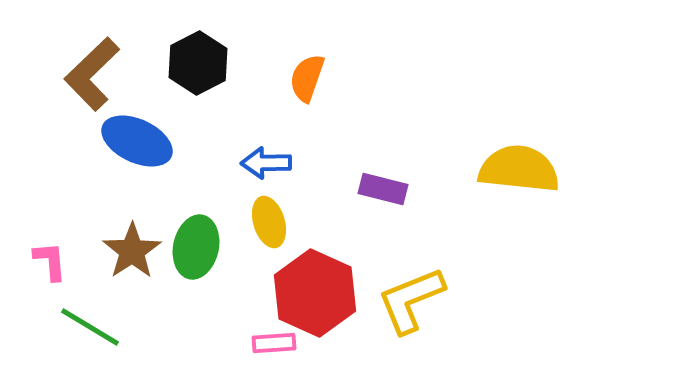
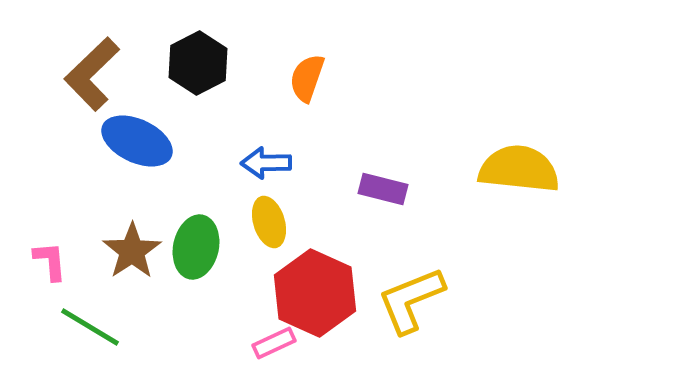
pink rectangle: rotated 21 degrees counterclockwise
